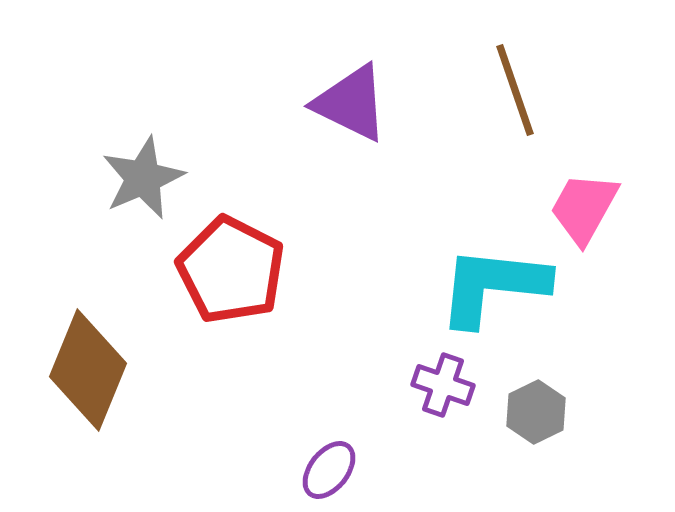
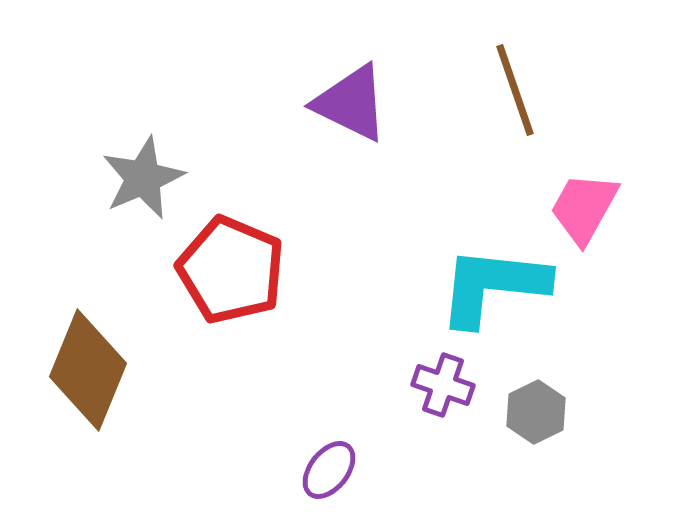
red pentagon: rotated 4 degrees counterclockwise
